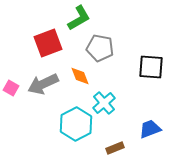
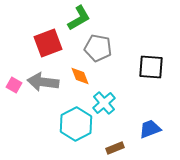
gray pentagon: moved 2 px left
gray arrow: moved 2 px up; rotated 32 degrees clockwise
pink square: moved 3 px right, 3 px up
